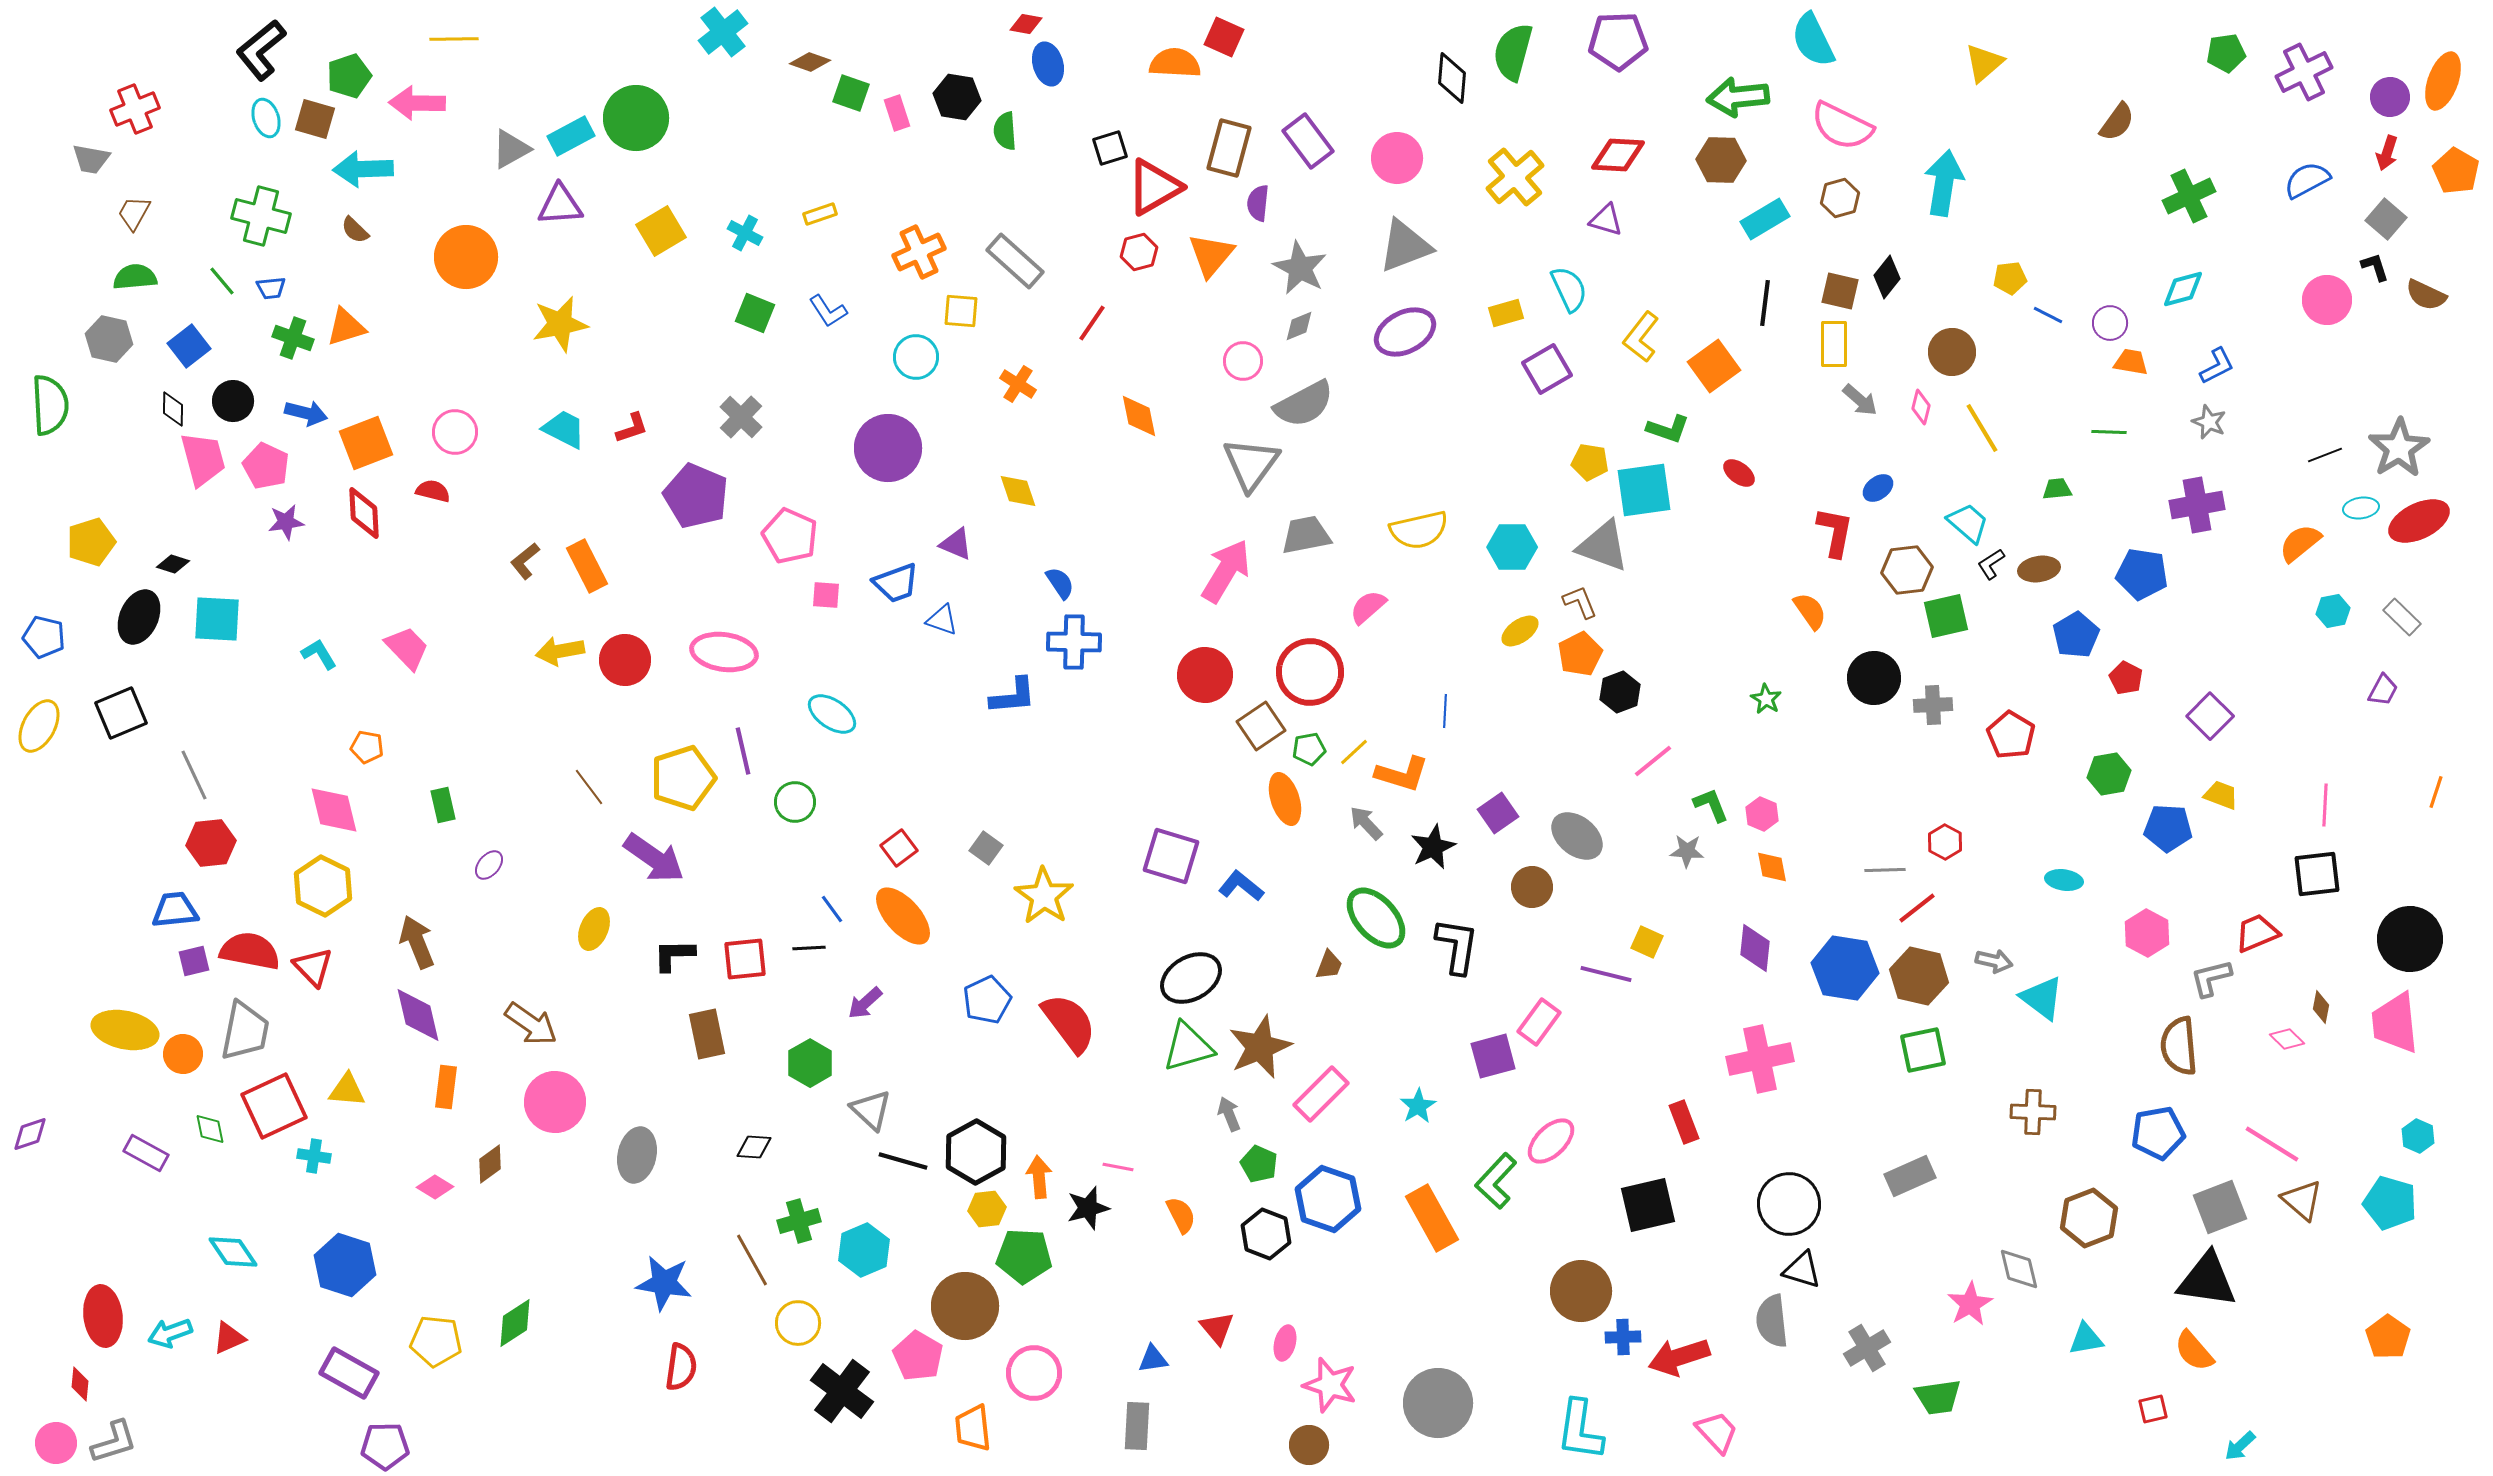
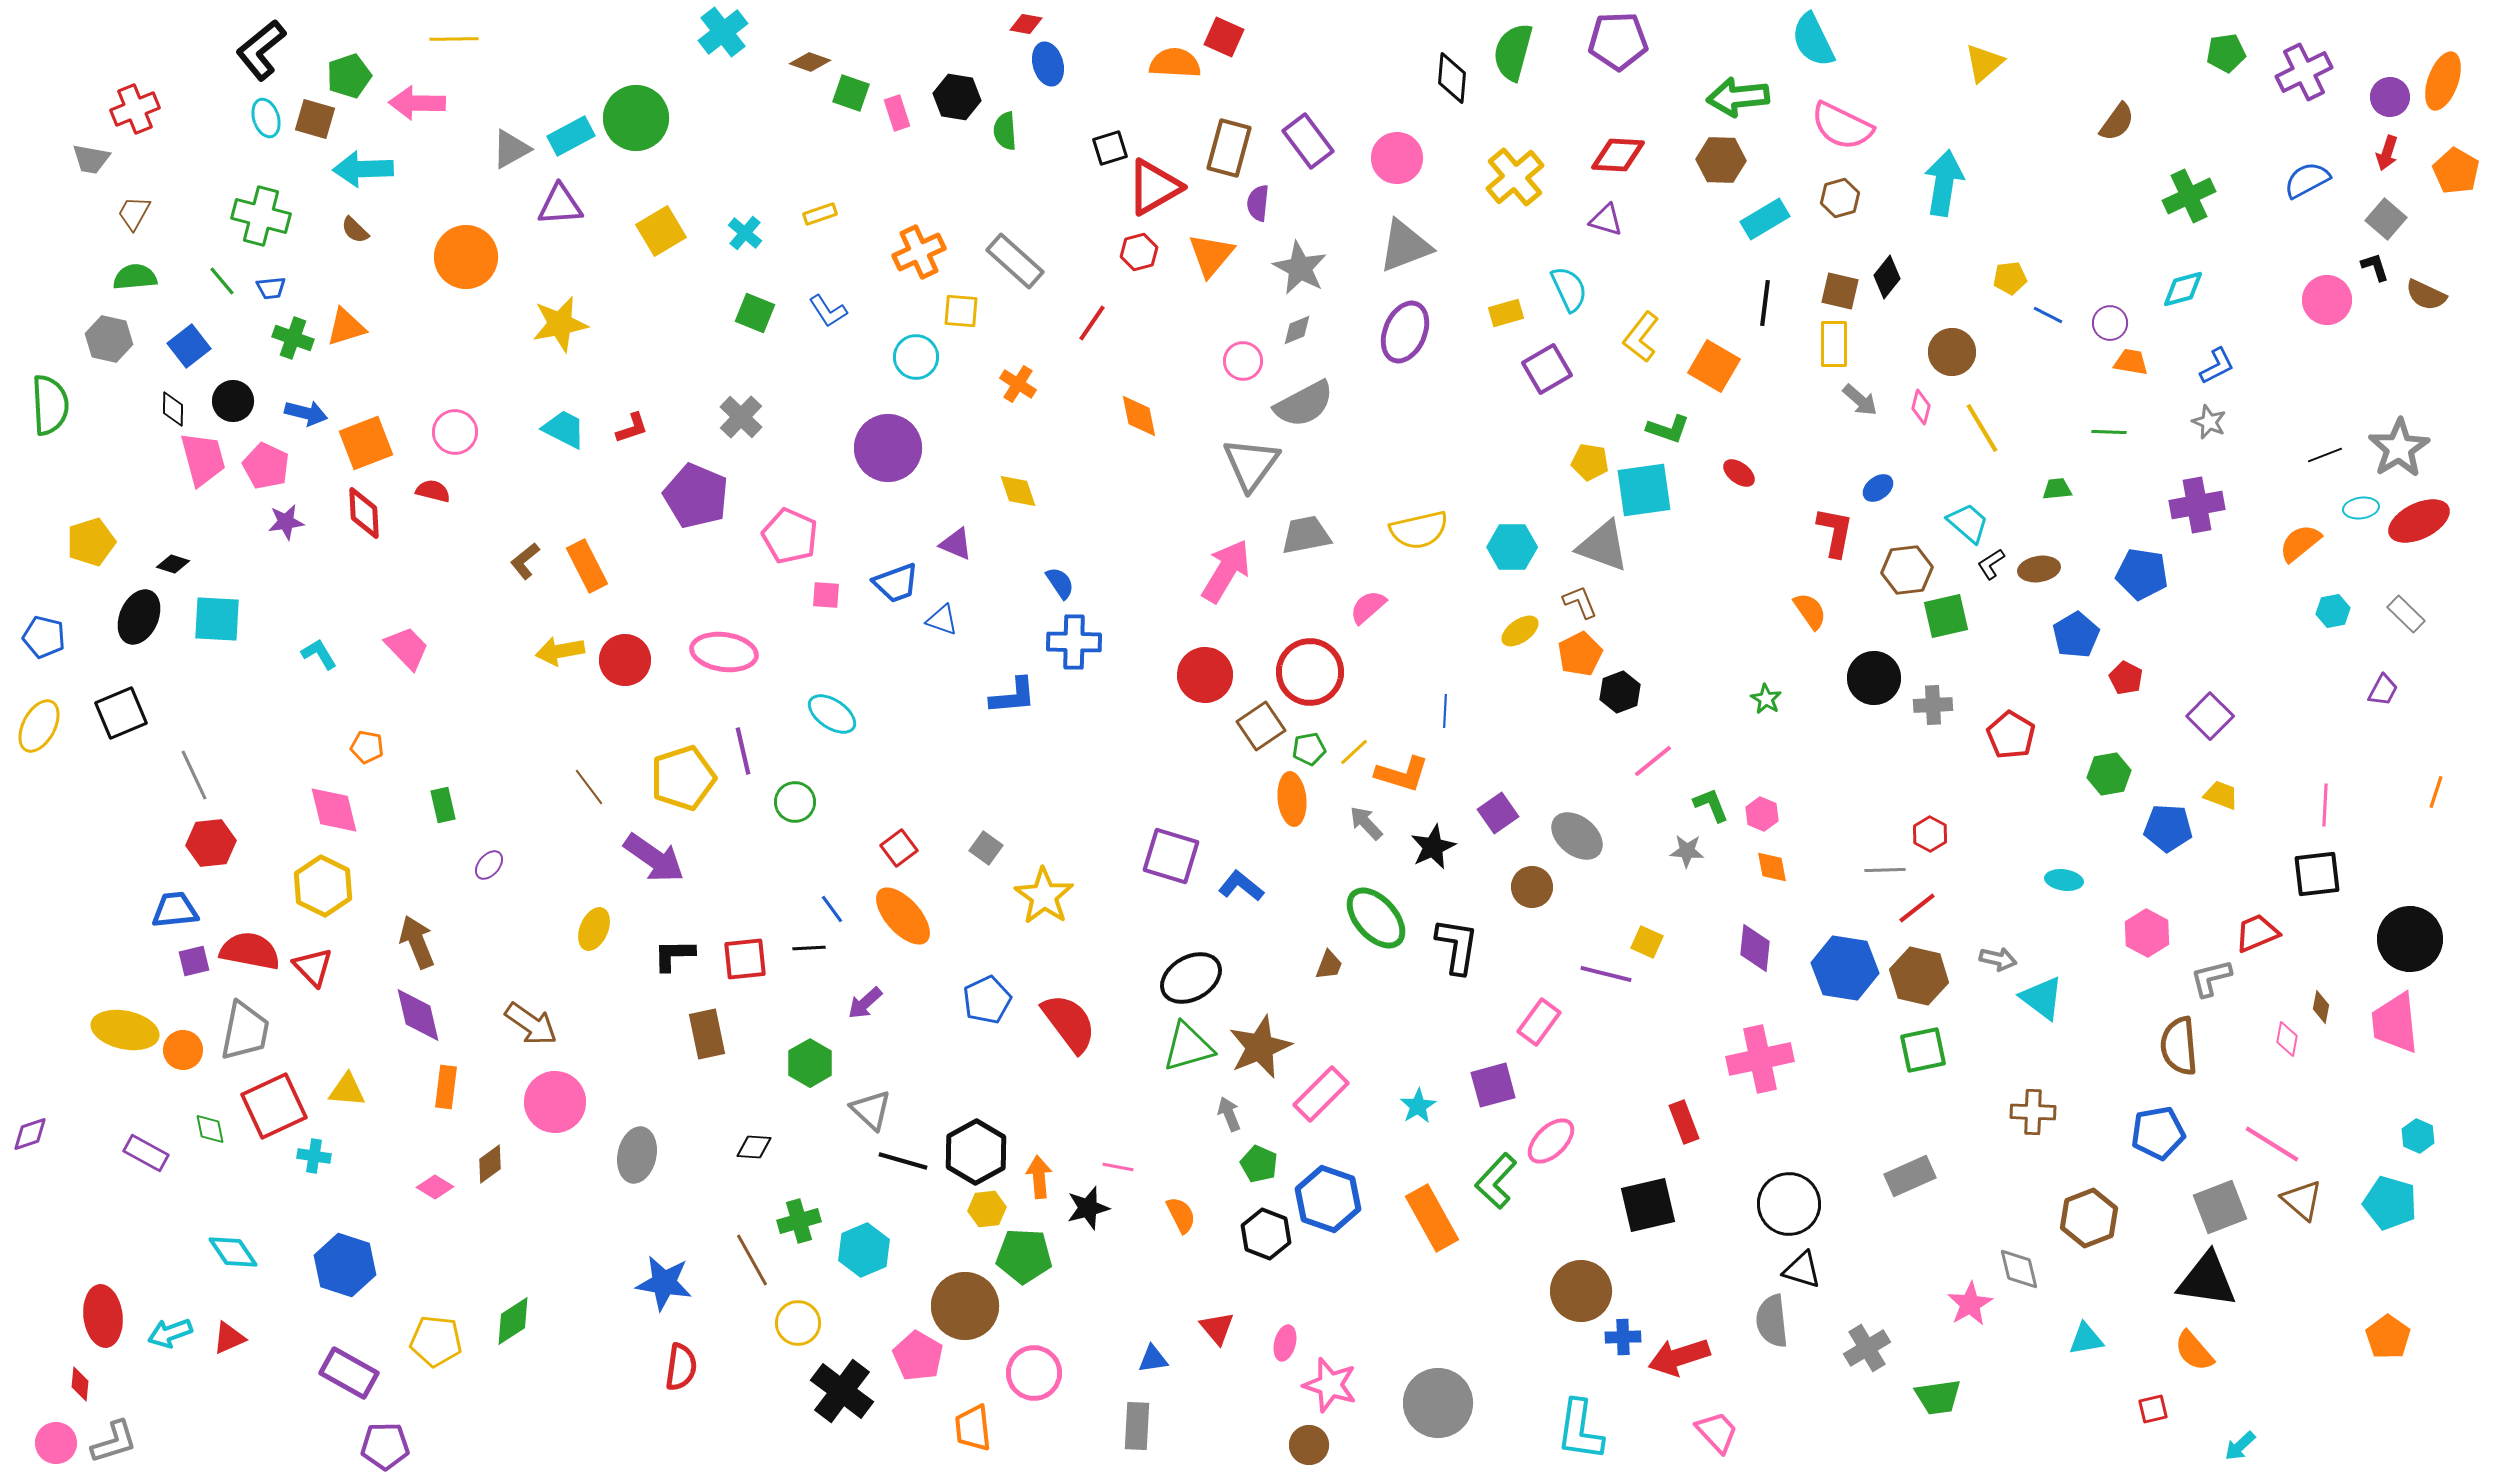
cyan cross at (745, 233): rotated 12 degrees clockwise
gray diamond at (1299, 326): moved 2 px left, 4 px down
purple ellipse at (1405, 332): rotated 40 degrees counterclockwise
orange square at (1714, 366): rotated 24 degrees counterclockwise
gray rectangle at (2402, 617): moved 4 px right, 3 px up
orange ellipse at (1285, 799): moved 7 px right; rotated 12 degrees clockwise
red hexagon at (1945, 842): moved 15 px left, 8 px up
gray arrow at (1994, 961): moved 4 px right, 2 px up
pink diamond at (2287, 1039): rotated 56 degrees clockwise
orange circle at (183, 1054): moved 4 px up
purple square at (1493, 1056): moved 29 px down
green diamond at (515, 1323): moved 2 px left, 2 px up
